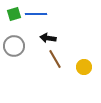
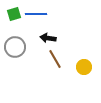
gray circle: moved 1 px right, 1 px down
